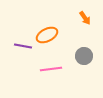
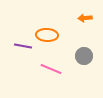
orange arrow: rotated 120 degrees clockwise
orange ellipse: rotated 30 degrees clockwise
pink line: rotated 30 degrees clockwise
